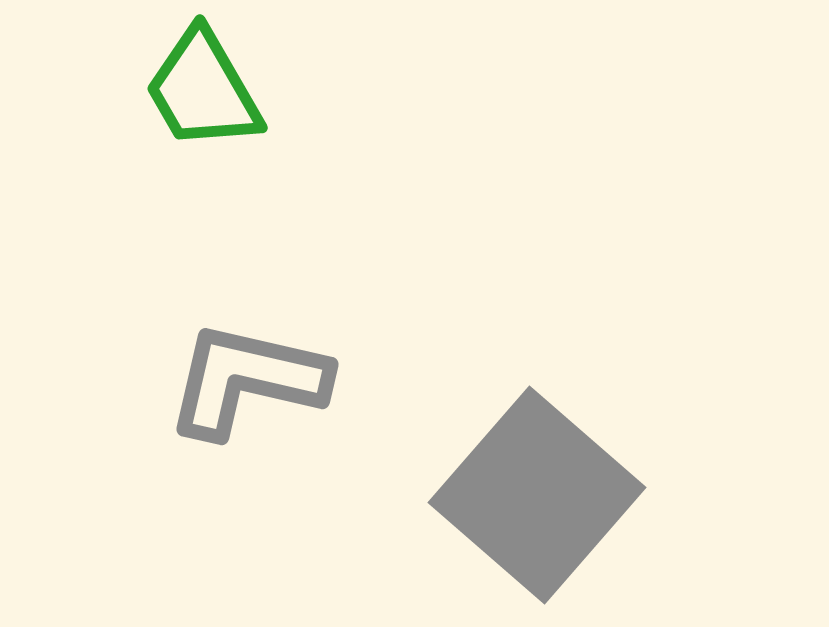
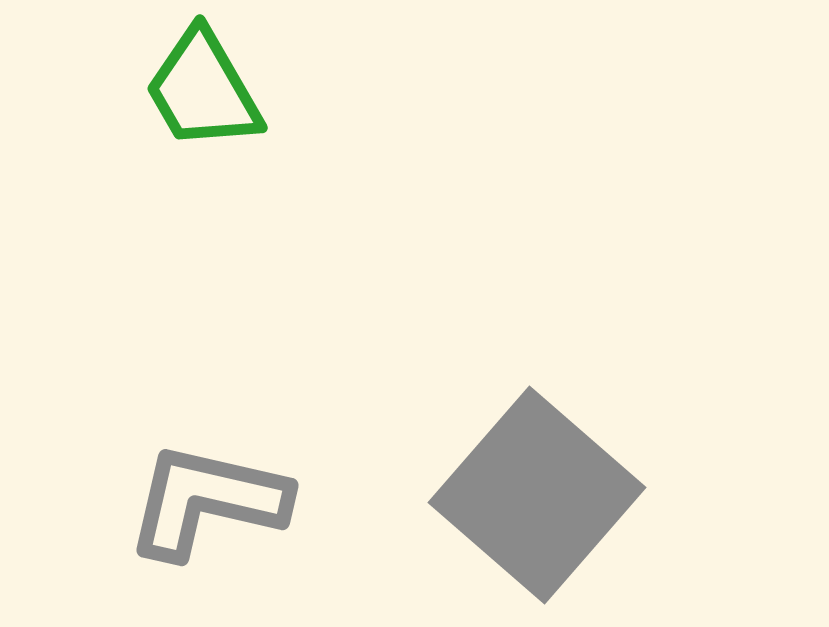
gray L-shape: moved 40 px left, 121 px down
